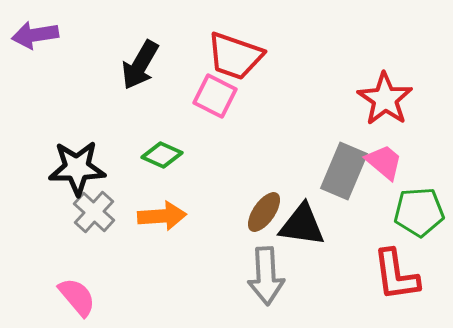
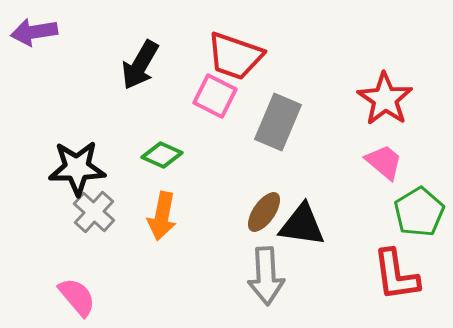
purple arrow: moved 1 px left, 3 px up
gray rectangle: moved 66 px left, 49 px up
green pentagon: rotated 27 degrees counterclockwise
orange arrow: rotated 105 degrees clockwise
